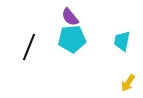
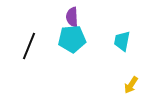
purple semicircle: moved 2 px right; rotated 36 degrees clockwise
black line: moved 1 px up
yellow arrow: moved 3 px right, 2 px down
